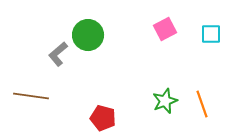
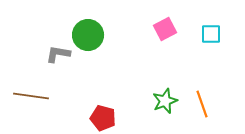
gray L-shape: rotated 50 degrees clockwise
